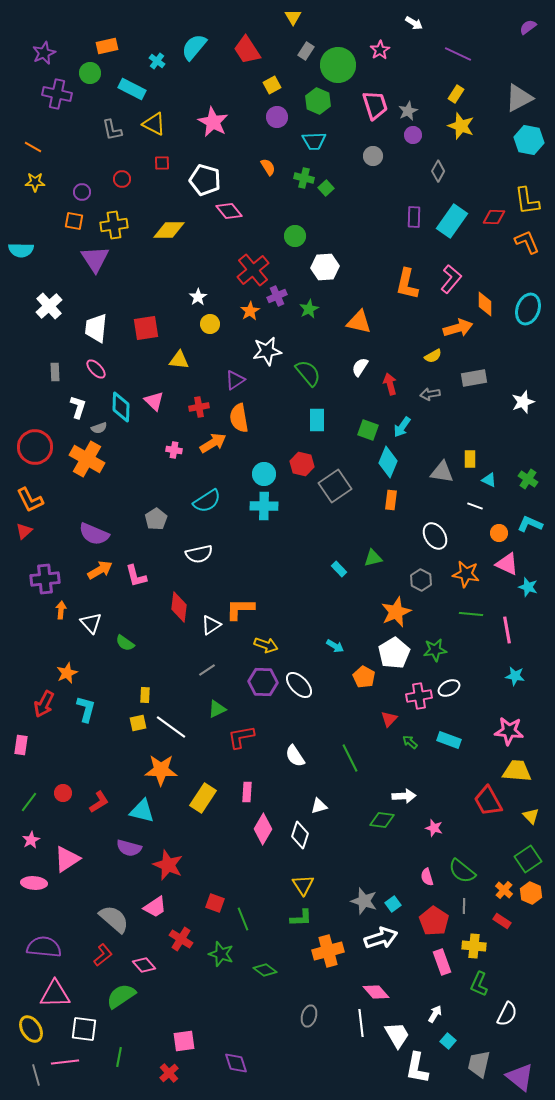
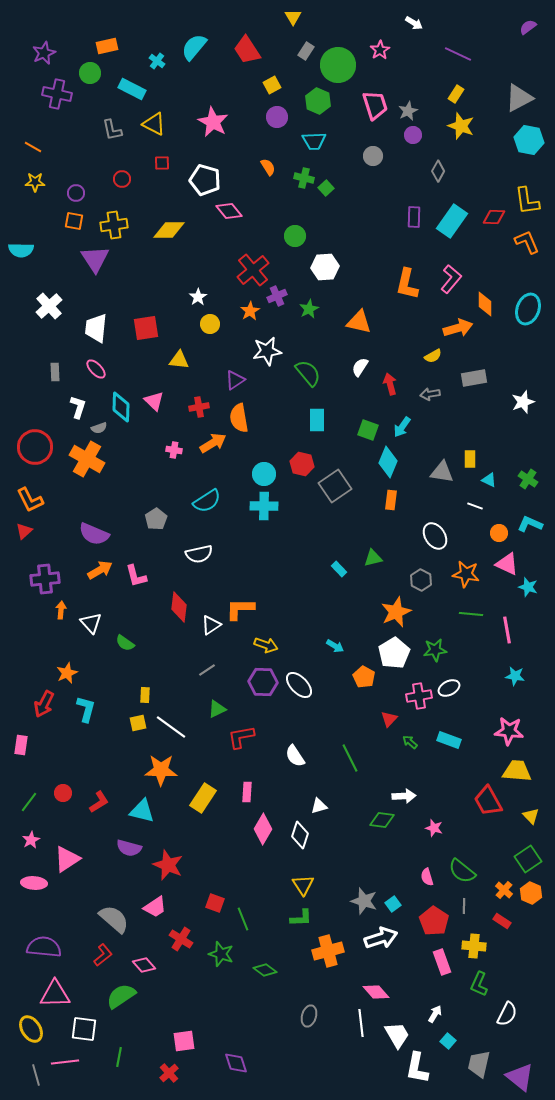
purple circle at (82, 192): moved 6 px left, 1 px down
